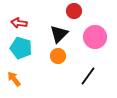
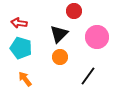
pink circle: moved 2 px right
orange circle: moved 2 px right, 1 px down
orange arrow: moved 11 px right
